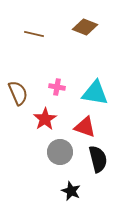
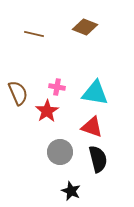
red star: moved 2 px right, 8 px up
red triangle: moved 7 px right
